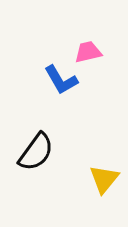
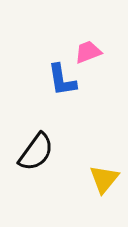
pink trapezoid: rotated 8 degrees counterclockwise
blue L-shape: moved 1 px right; rotated 21 degrees clockwise
